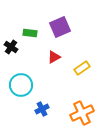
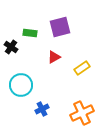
purple square: rotated 10 degrees clockwise
